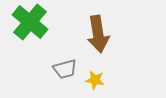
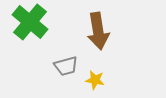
brown arrow: moved 3 px up
gray trapezoid: moved 1 px right, 3 px up
